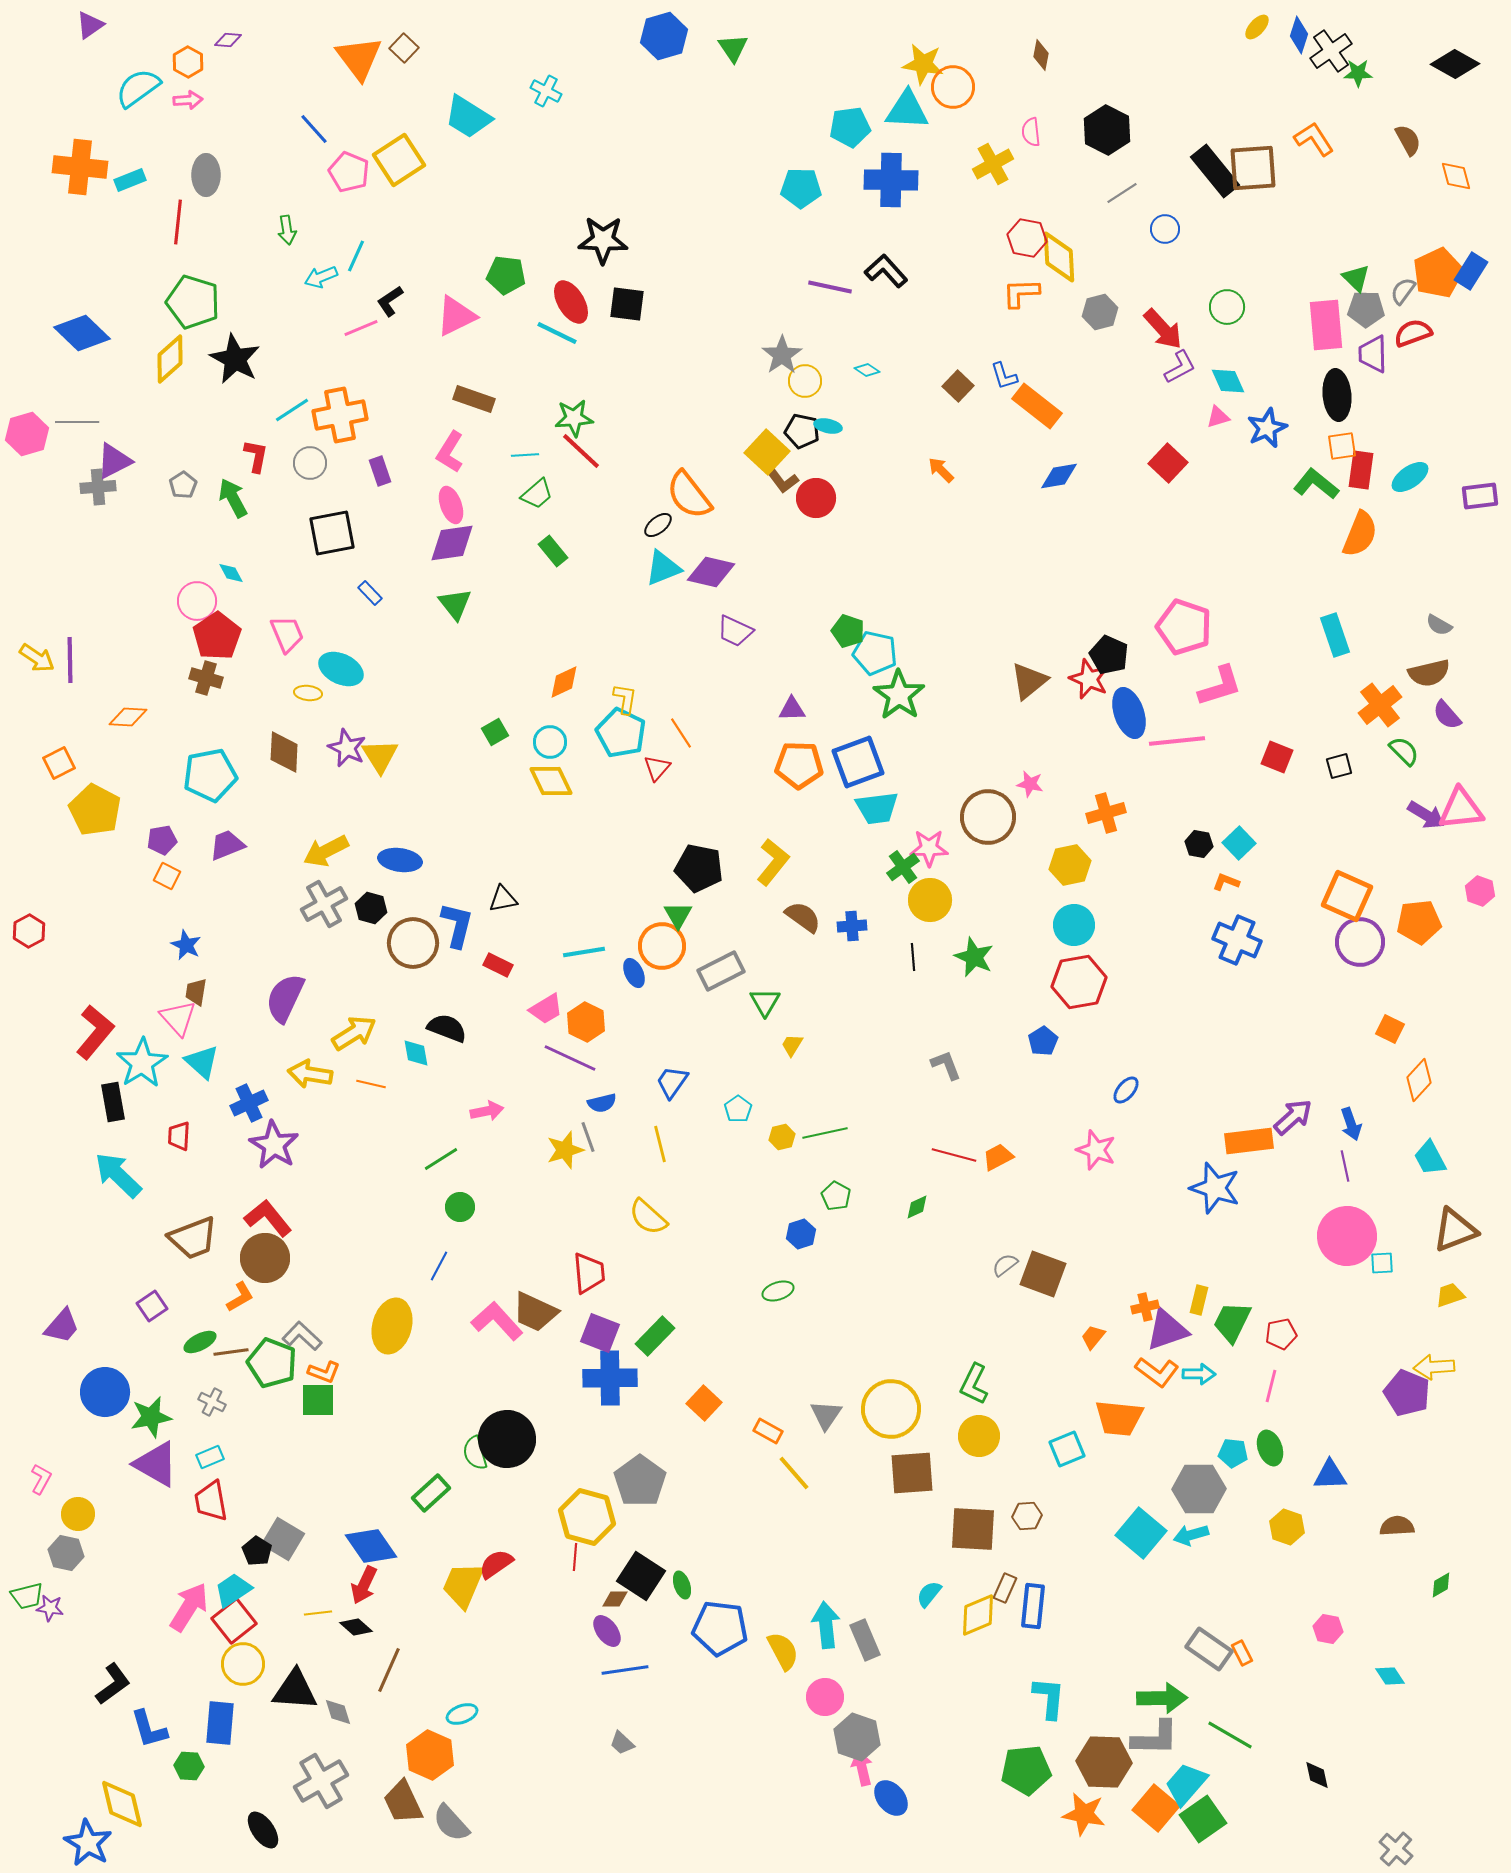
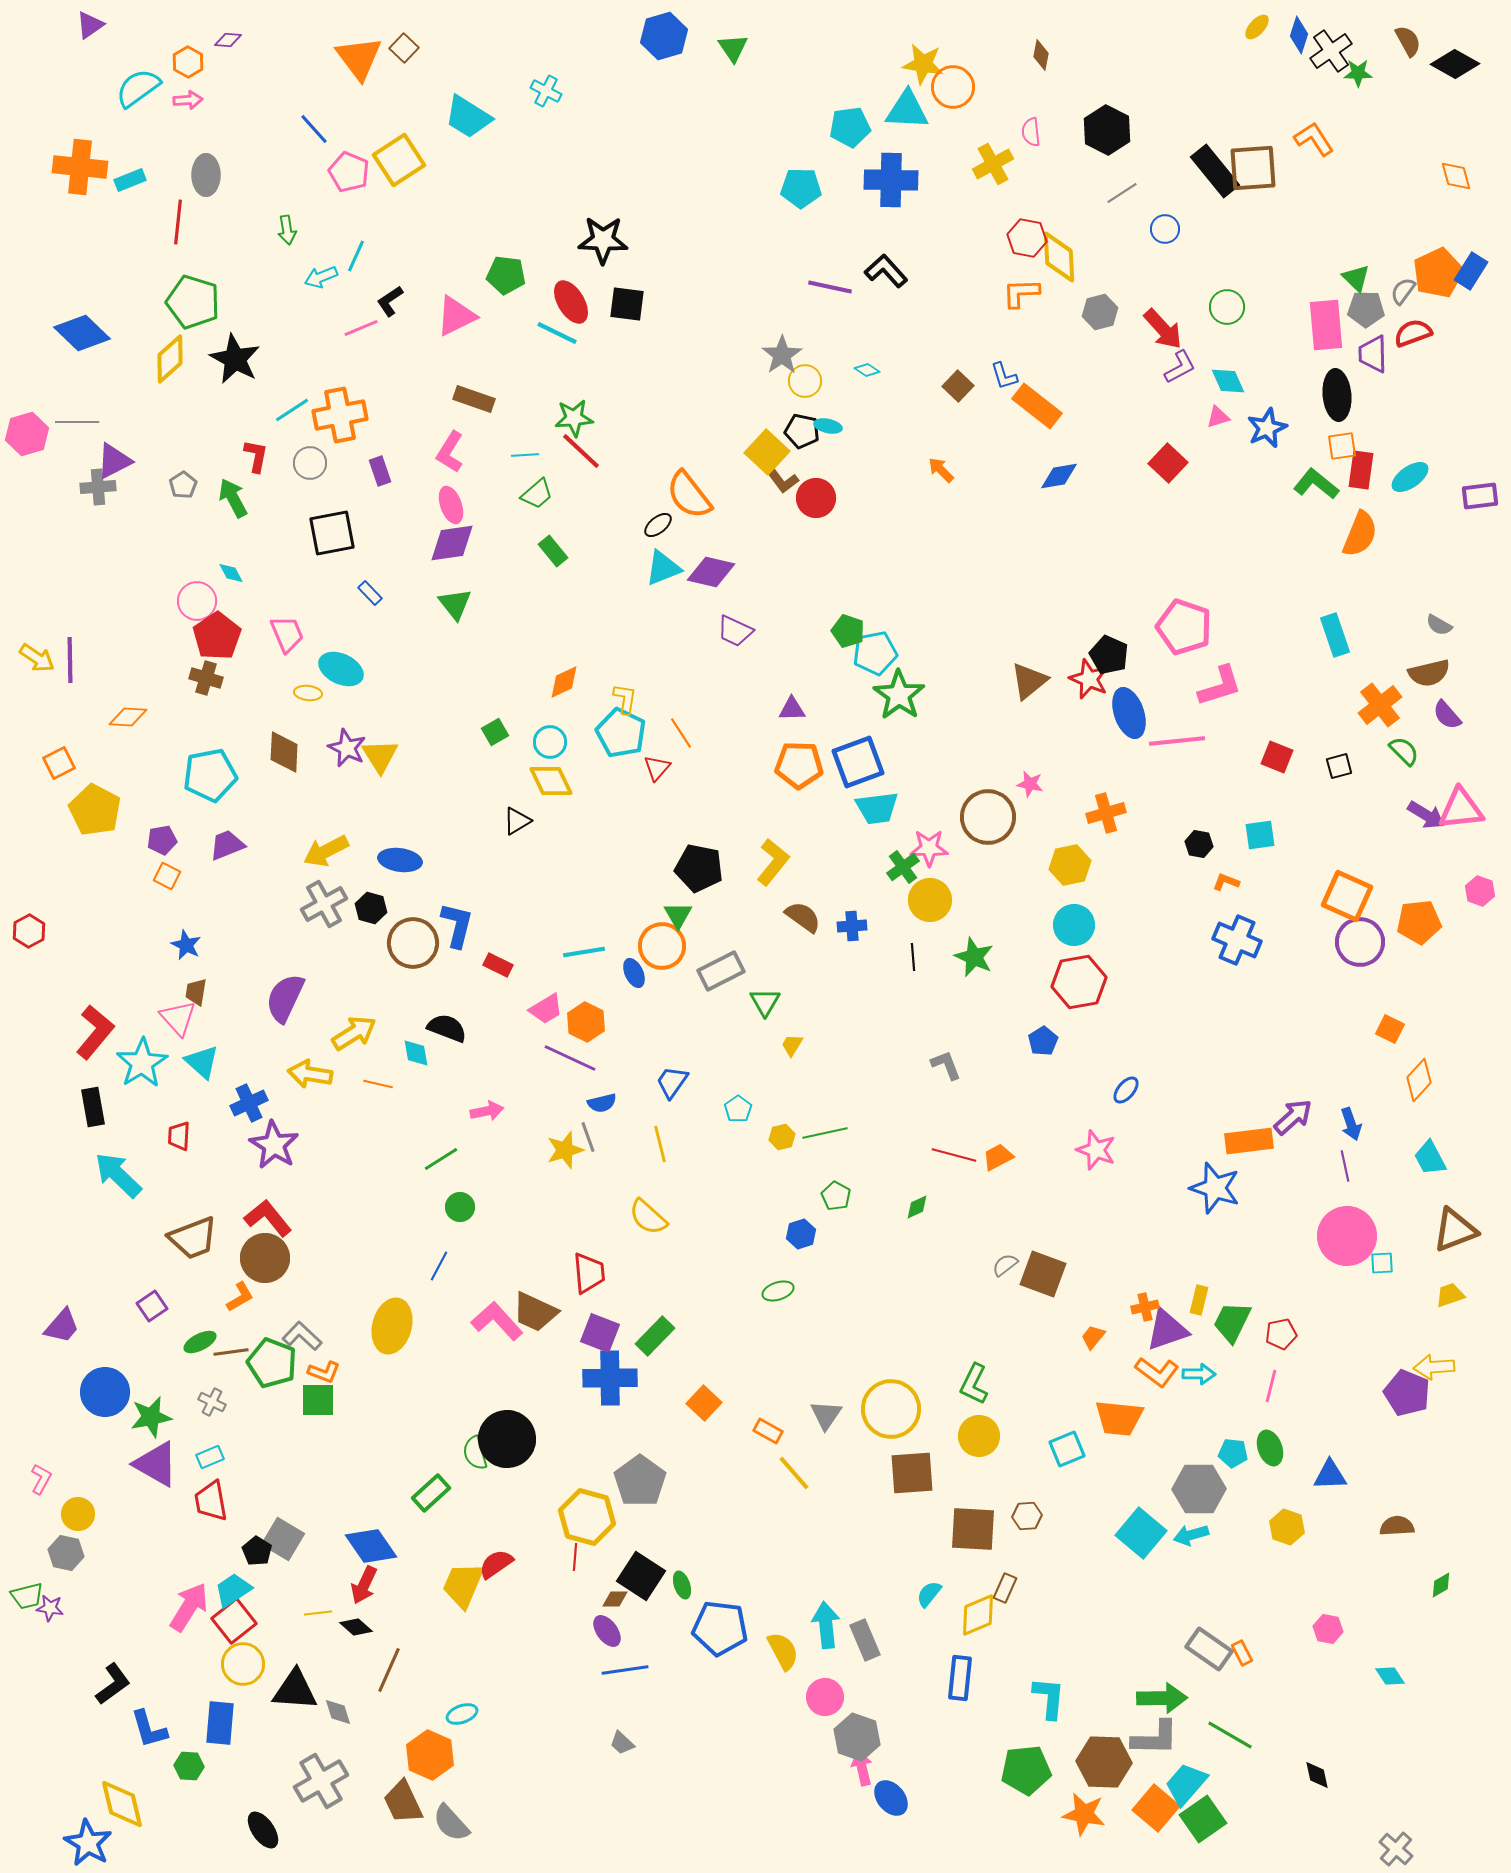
brown semicircle at (1408, 140): moved 99 px up
cyan pentagon at (875, 653): rotated 24 degrees counterclockwise
cyan square at (1239, 843): moved 21 px right, 8 px up; rotated 36 degrees clockwise
black triangle at (503, 899): moved 14 px right, 78 px up; rotated 20 degrees counterclockwise
orange line at (371, 1084): moved 7 px right
black rectangle at (113, 1102): moved 20 px left, 5 px down
blue rectangle at (1033, 1606): moved 73 px left, 72 px down
